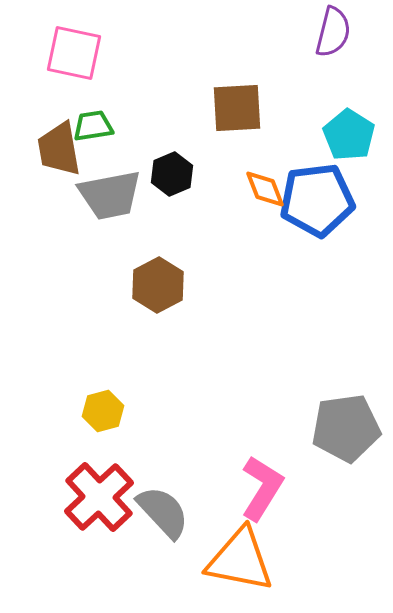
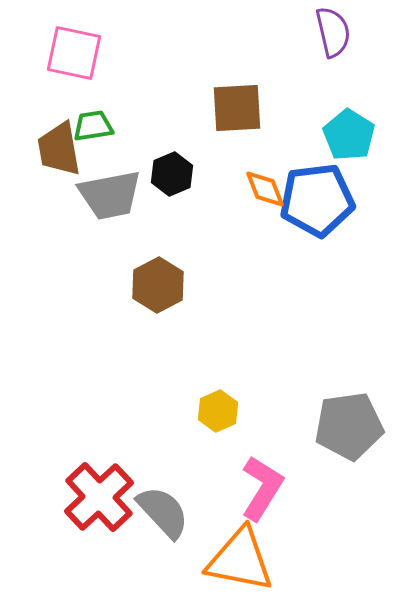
purple semicircle: rotated 27 degrees counterclockwise
yellow hexagon: moved 115 px right; rotated 9 degrees counterclockwise
gray pentagon: moved 3 px right, 2 px up
